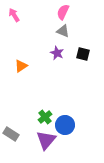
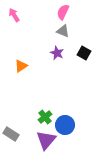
black square: moved 1 px right, 1 px up; rotated 16 degrees clockwise
